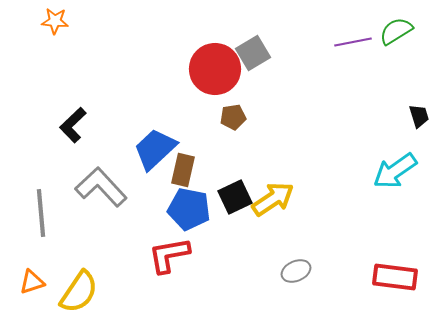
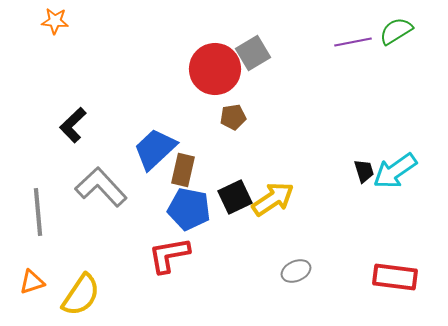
black trapezoid: moved 55 px left, 55 px down
gray line: moved 3 px left, 1 px up
yellow semicircle: moved 2 px right, 3 px down
